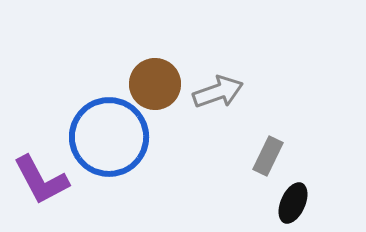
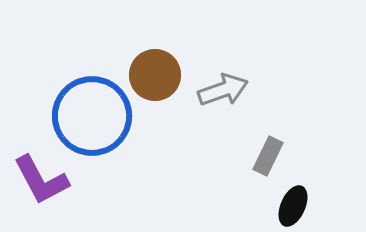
brown circle: moved 9 px up
gray arrow: moved 5 px right, 2 px up
blue circle: moved 17 px left, 21 px up
black ellipse: moved 3 px down
